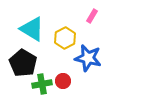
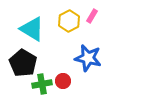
yellow hexagon: moved 4 px right, 17 px up
